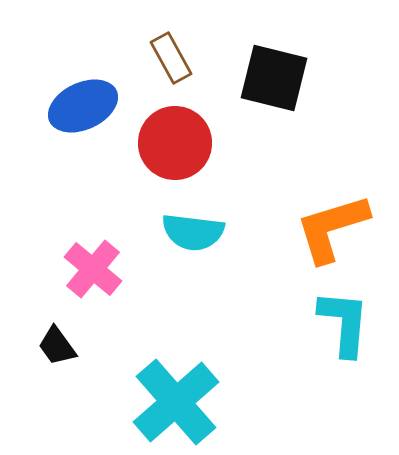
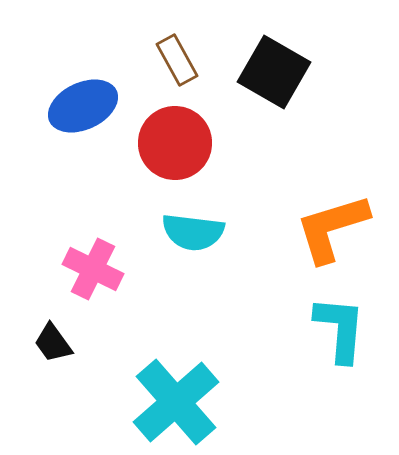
brown rectangle: moved 6 px right, 2 px down
black square: moved 6 px up; rotated 16 degrees clockwise
pink cross: rotated 14 degrees counterclockwise
cyan L-shape: moved 4 px left, 6 px down
black trapezoid: moved 4 px left, 3 px up
